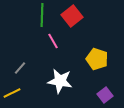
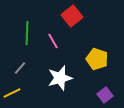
green line: moved 15 px left, 18 px down
white star: moved 3 px up; rotated 25 degrees counterclockwise
